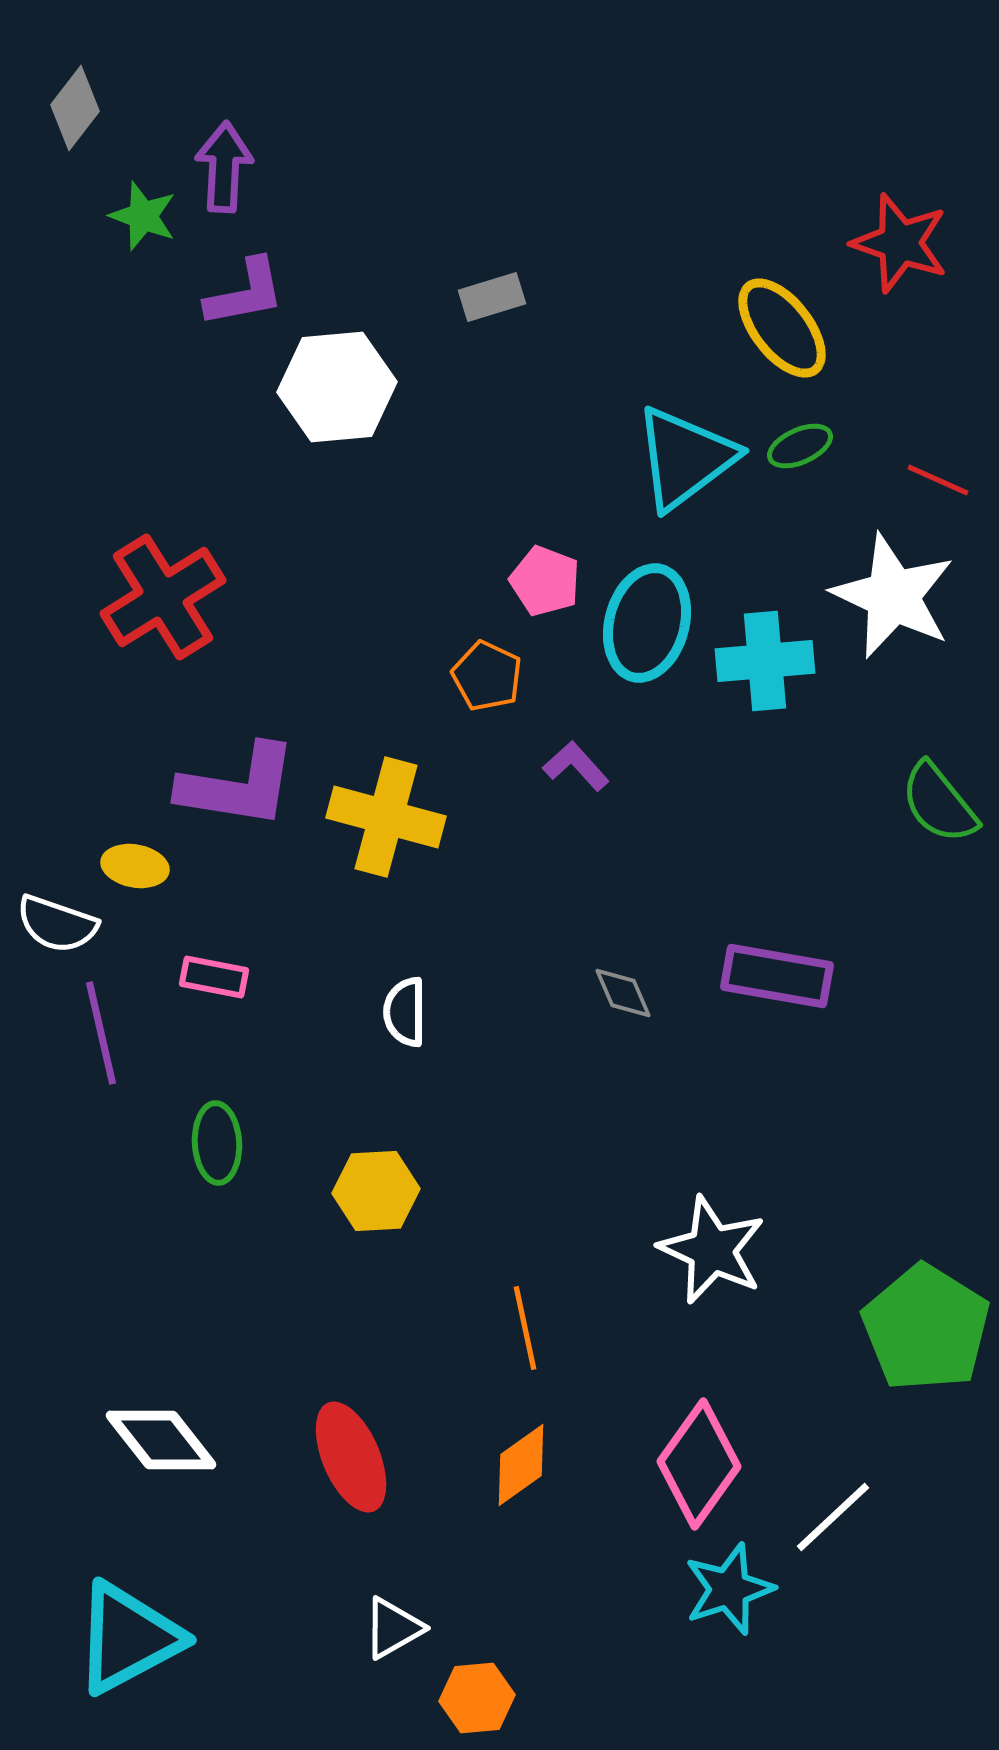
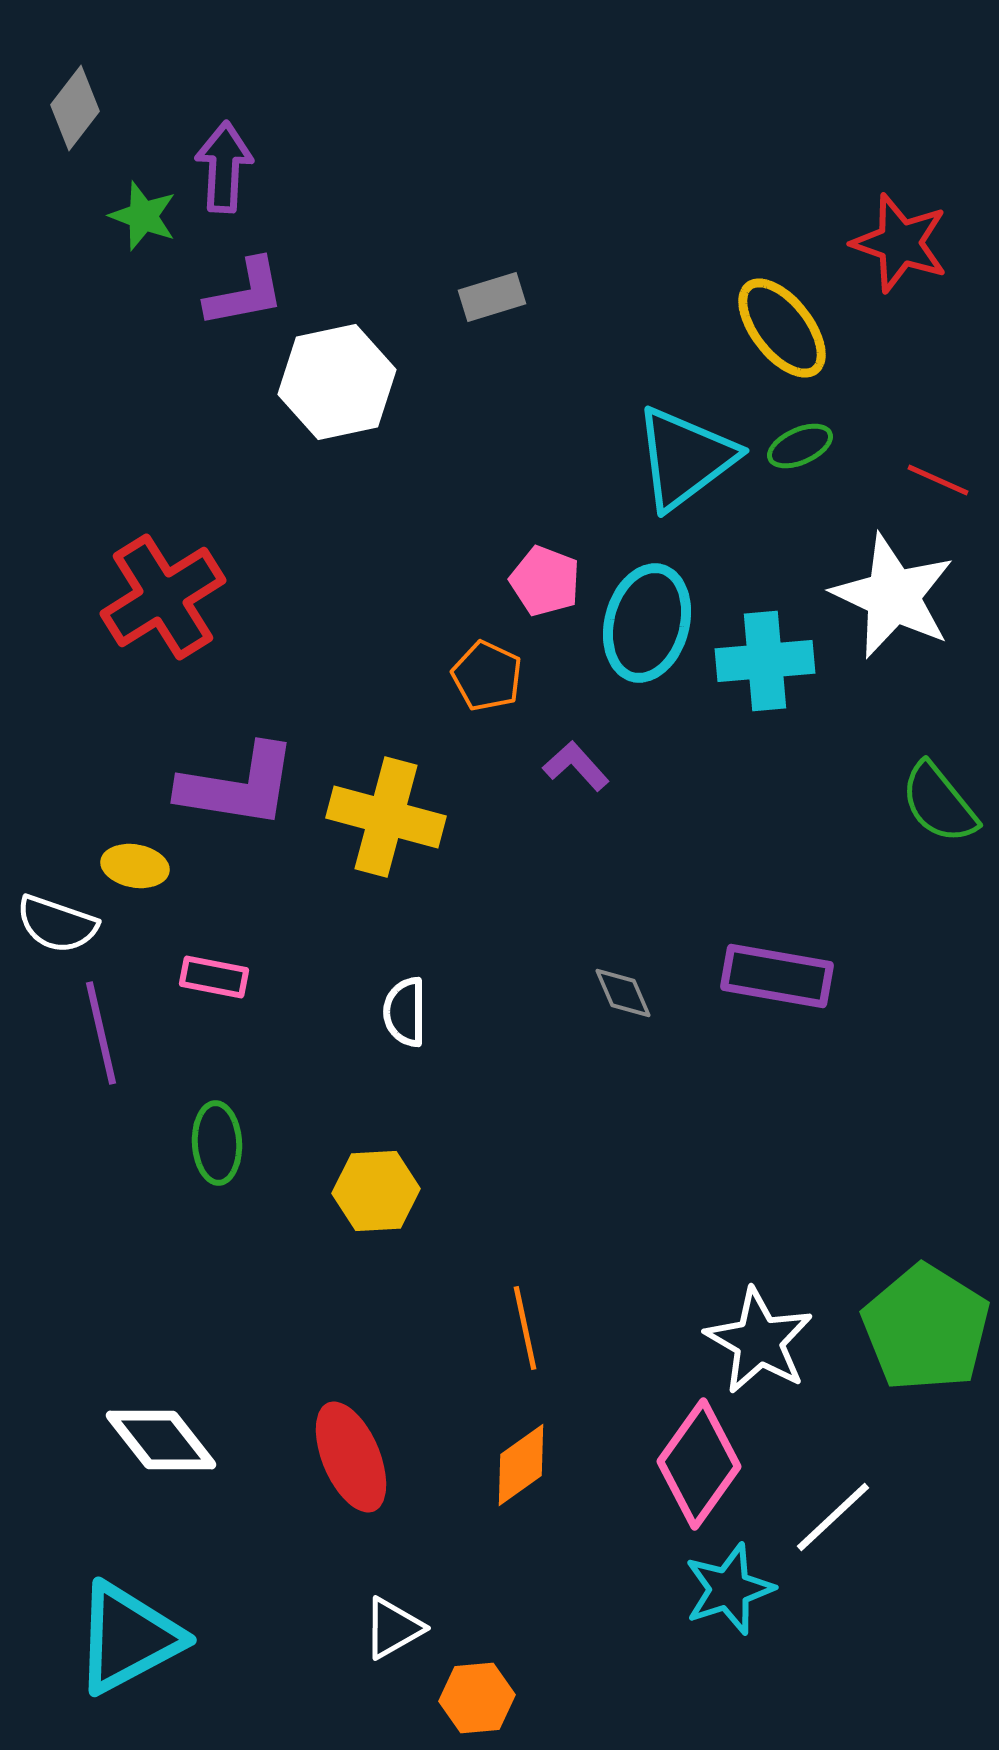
white hexagon at (337, 387): moved 5 px up; rotated 7 degrees counterclockwise
white star at (712, 1250): moved 47 px right, 91 px down; rotated 5 degrees clockwise
